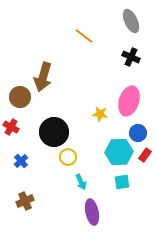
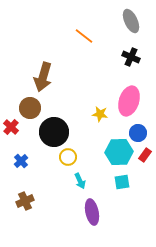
brown circle: moved 10 px right, 11 px down
red cross: rotated 14 degrees clockwise
cyan arrow: moved 1 px left, 1 px up
